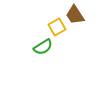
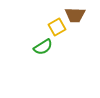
brown trapezoid: rotated 55 degrees counterclockwise
